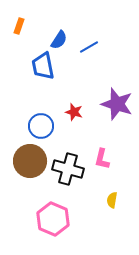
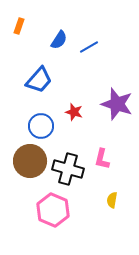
blue trapezoid: moved 4 px left, 14 px down; rotated 128 degrees counterclockwise
pink hexagon: moved 9 px up
